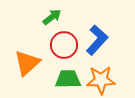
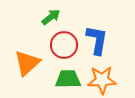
green arrow: moved 1 px left
blue L-shape: rotated 32 degrees counterclockwise
orange star: moved 1 px right
